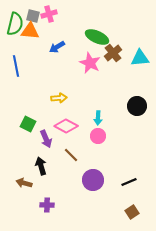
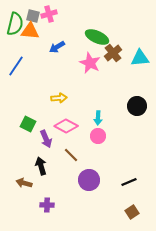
blue line: rotated 45 degrees clockwise
purple circle: moved 4 px left
